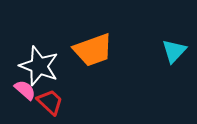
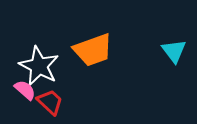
cyan triangle: rotated 20 degrees counterclockwise
white star: rotated 6 degrees clockwise
